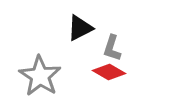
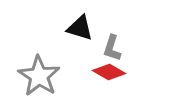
black triangle: rotated 44 degrees clockwise
gray star: moved 1 px left
